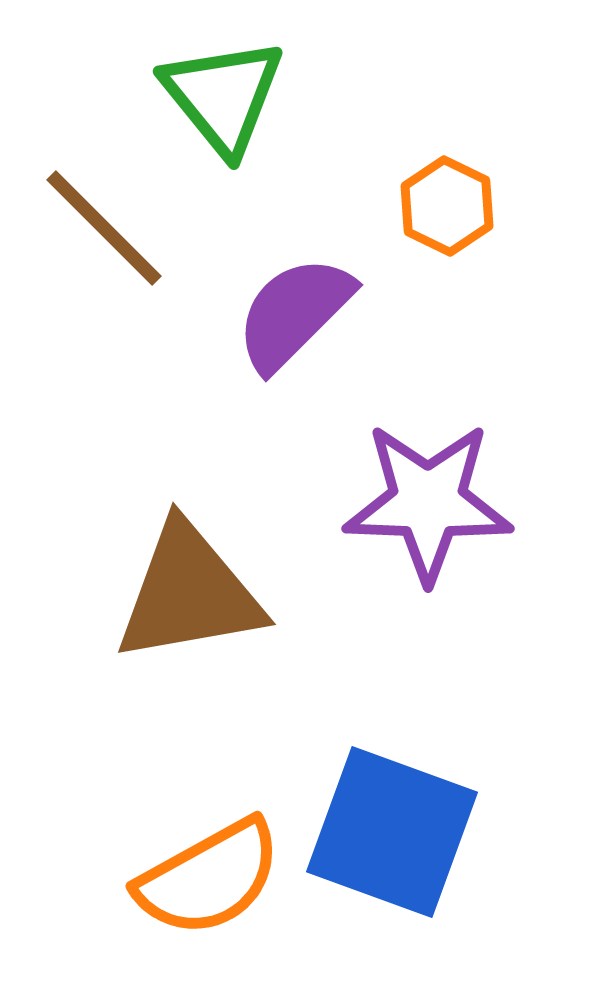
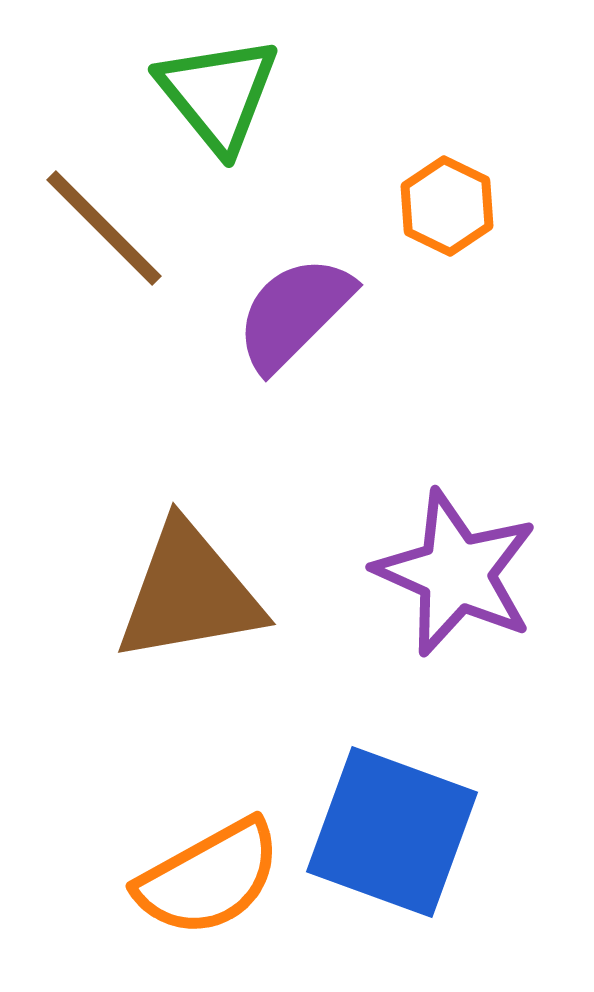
green triangle: moved 5 px left, 2 px up
purple star: moved 28 px right, 71 px down; rotated 22 degrees clockwise
